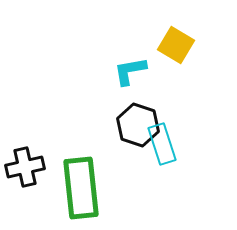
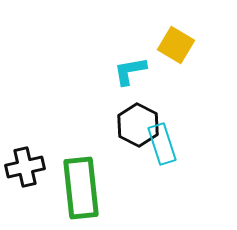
black hexagon: rotated 9 degrees clockwise
